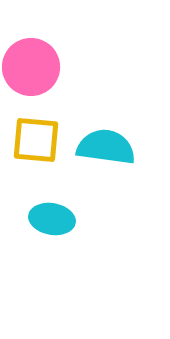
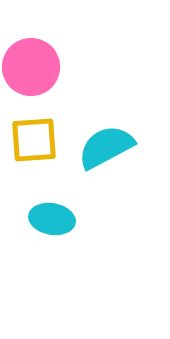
yellow square: moved 2 px left; rotated 9 degrees counterclockwise
cyan semicircle: rotated 36 degrees counterclockwise
